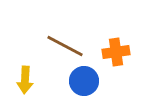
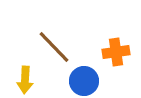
brown line: moved 11 px left, 1 px down; rotated 18 degrees clockwise
